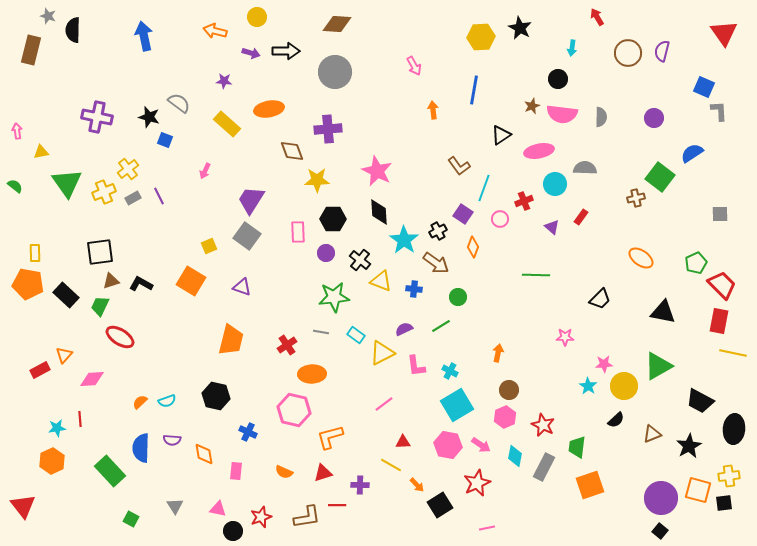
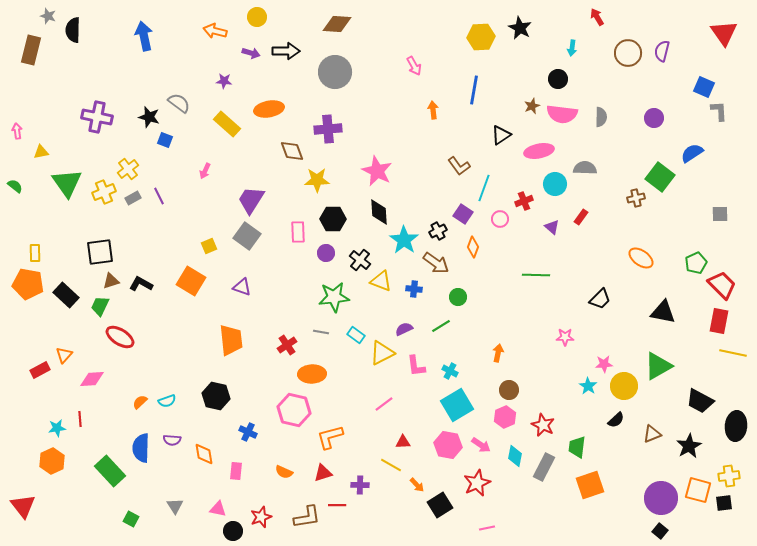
orange trapezoid at (231, 340): rotated 20 degrees counterclockwise
black ellipse at (734, 429): moved 2 px right, 3 px up
